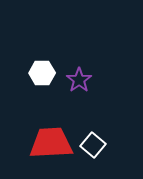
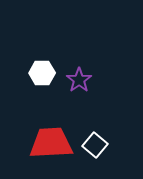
white square: moved 2 px right
